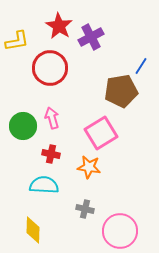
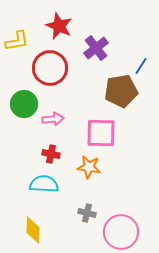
red star: rotated 8 degrees counterclockwise
purple cross: moved 5 px right, 11 px down; rotated 10 degrees counterclockwise
pink arrow: moved 1 px right, 1 px down; rotated 100 degrees clockwise
green circle: moved 1 px right, 22 px up
pink square: rotated 32 degrees clockwise
cyan semicircle: moved 1 px up
gray cross: moved 2 px right, 4 px down
pink circle: moved 1 px right, 1 px down
